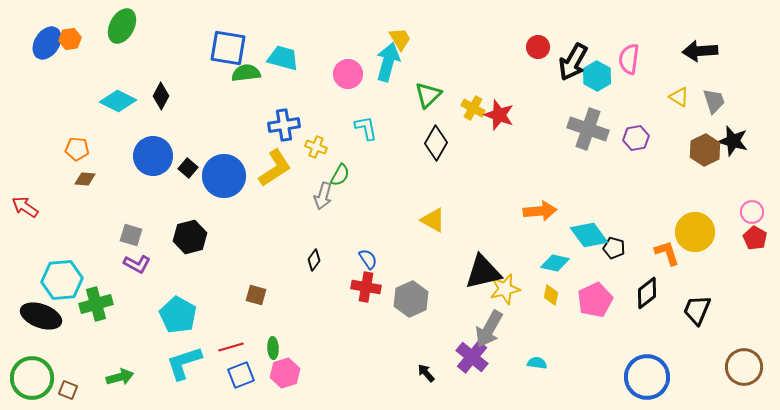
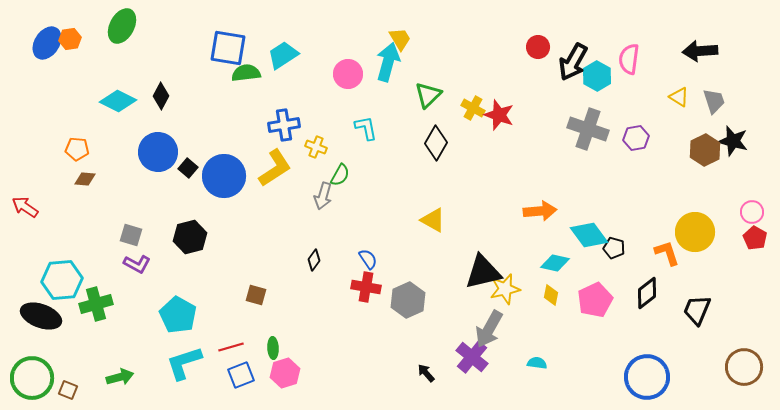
cyan trapezoid at (283, 58): moved 3 px up; rotated 48 degrees counterclockwise
blue circle at (153, 156): moved 5 px right, 4 px up
gray hexagon at (411, 299): moved 3 px left, 1 px down
